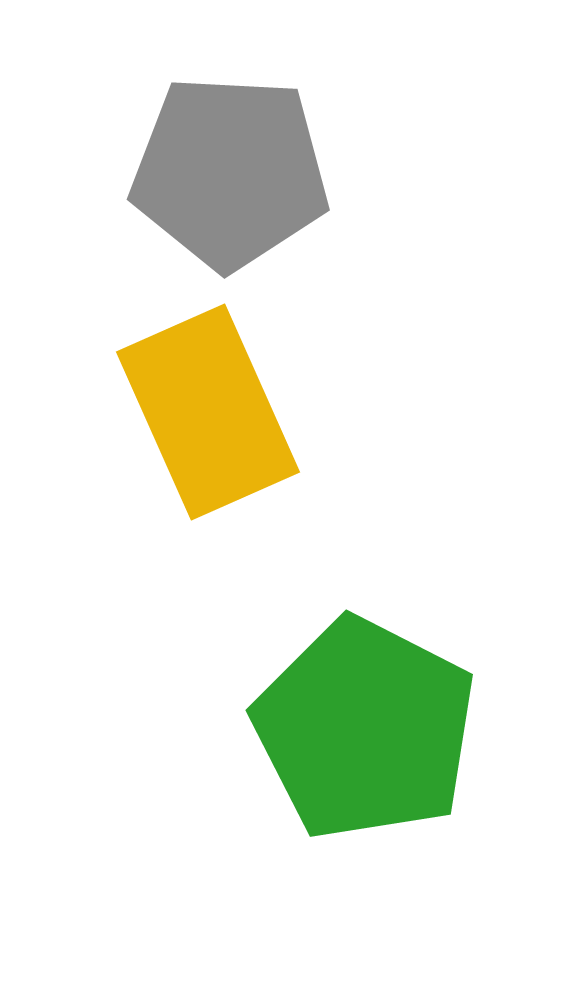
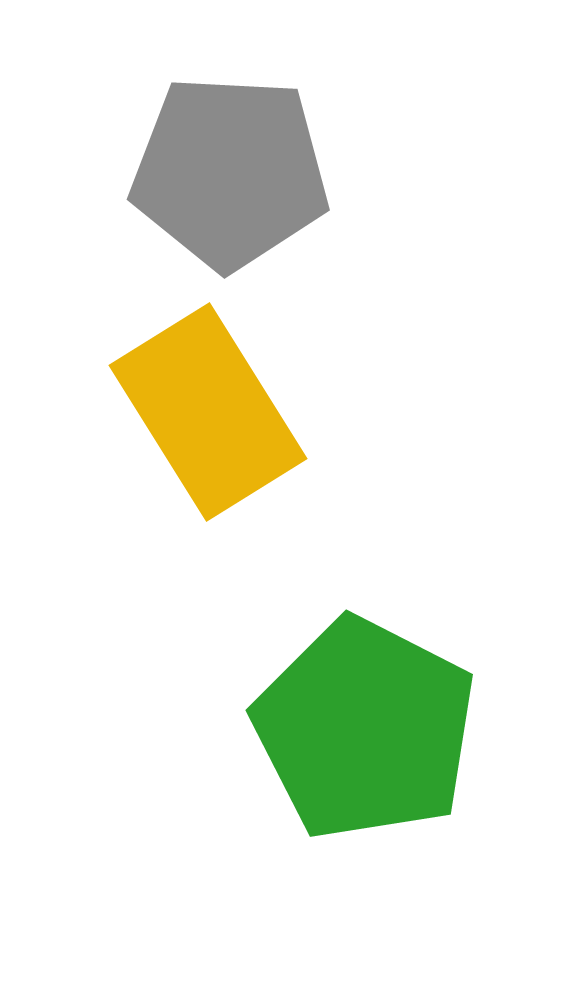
yellow rectangle: rotated 8 degrees counterclockwise
